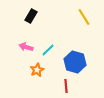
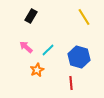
pink arrow: rotated 24 degrees clockwise
blue hexagon: moved 4 px right, 5 px up
red line: moved 5 px right, 3 px up
